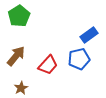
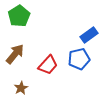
brown arrow: moved 1 px left, 2 px up
